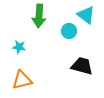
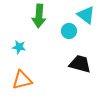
black trapezoid: moved 2 px left, 2 px up
